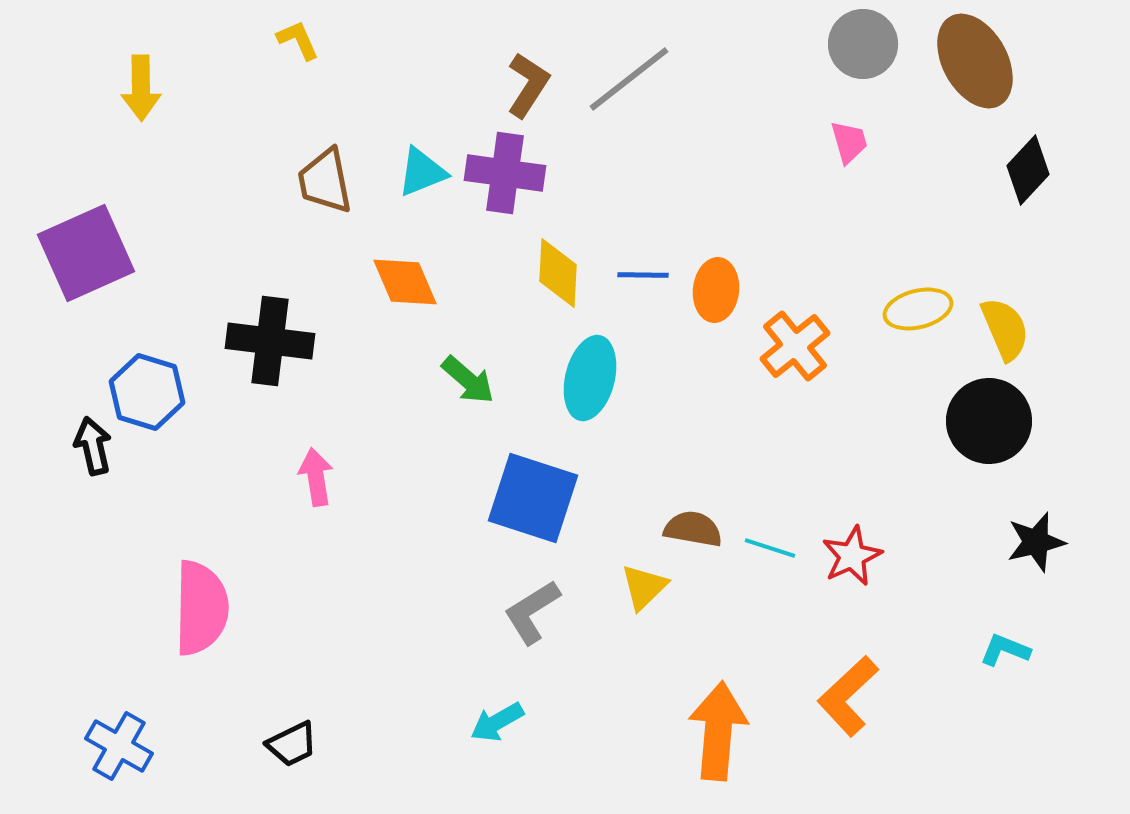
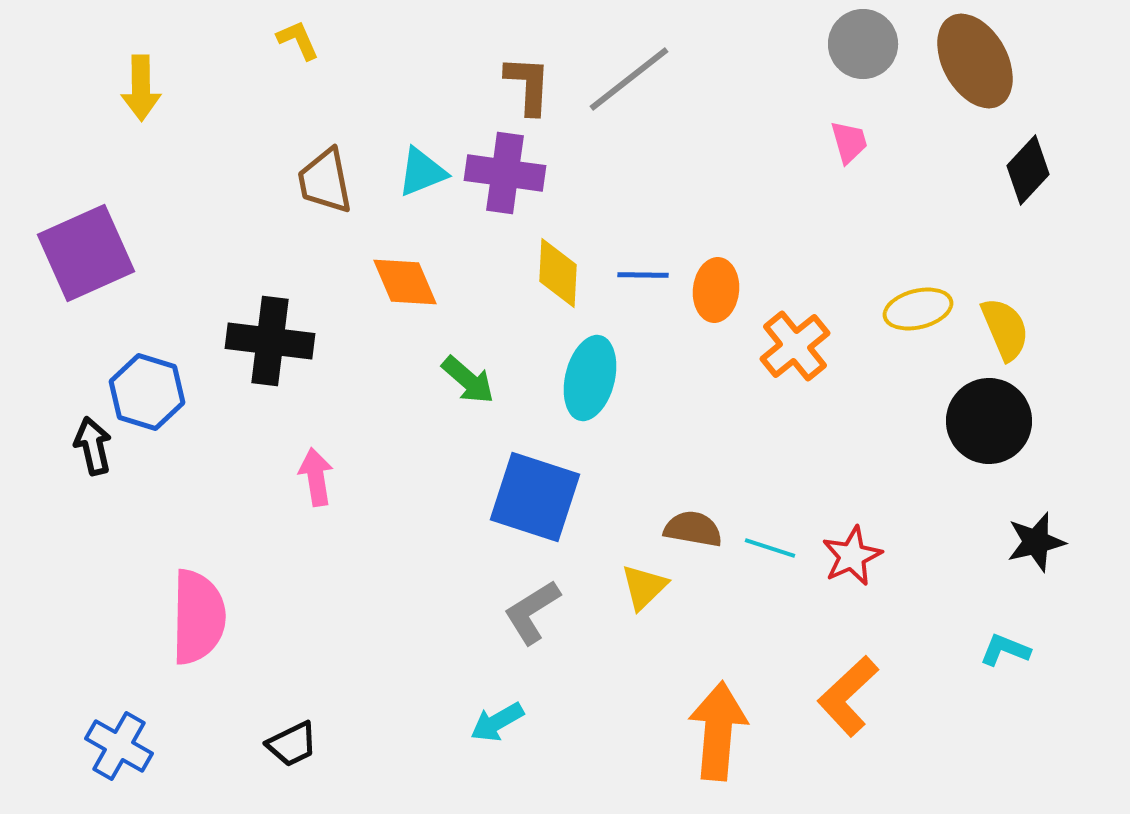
brown L-shape: rotated 30 degrees counterclockwise
blue square: moved 2 px right, 1 px up
pink semicircle: moved 3 px left, 9 px down
